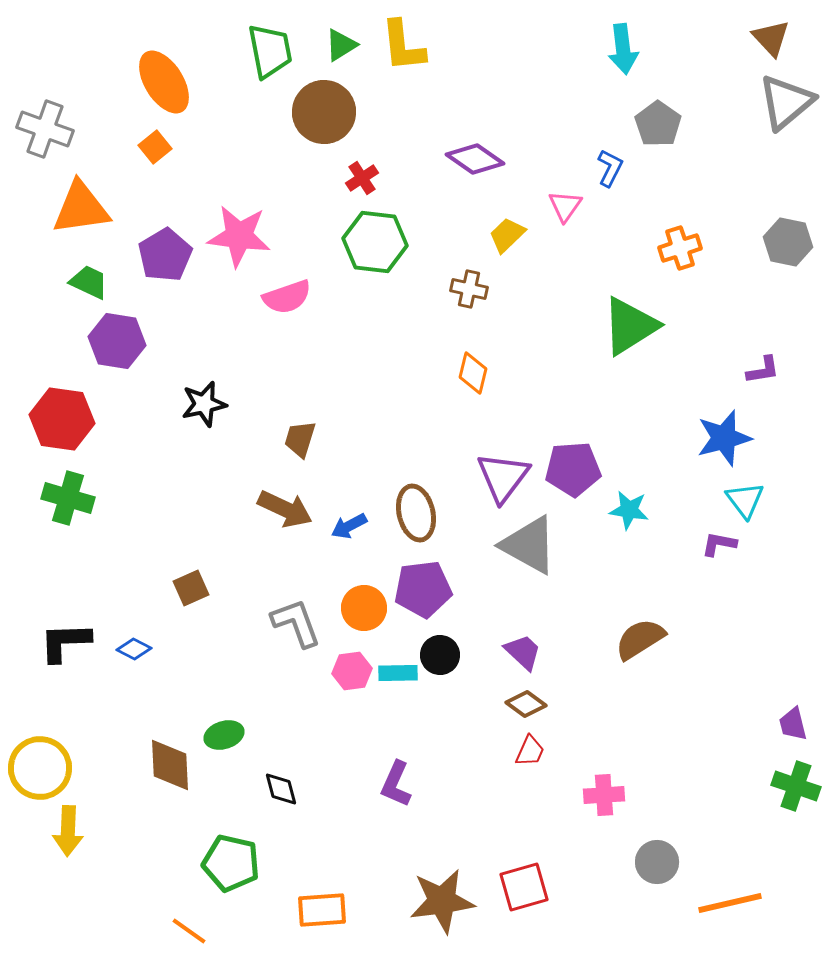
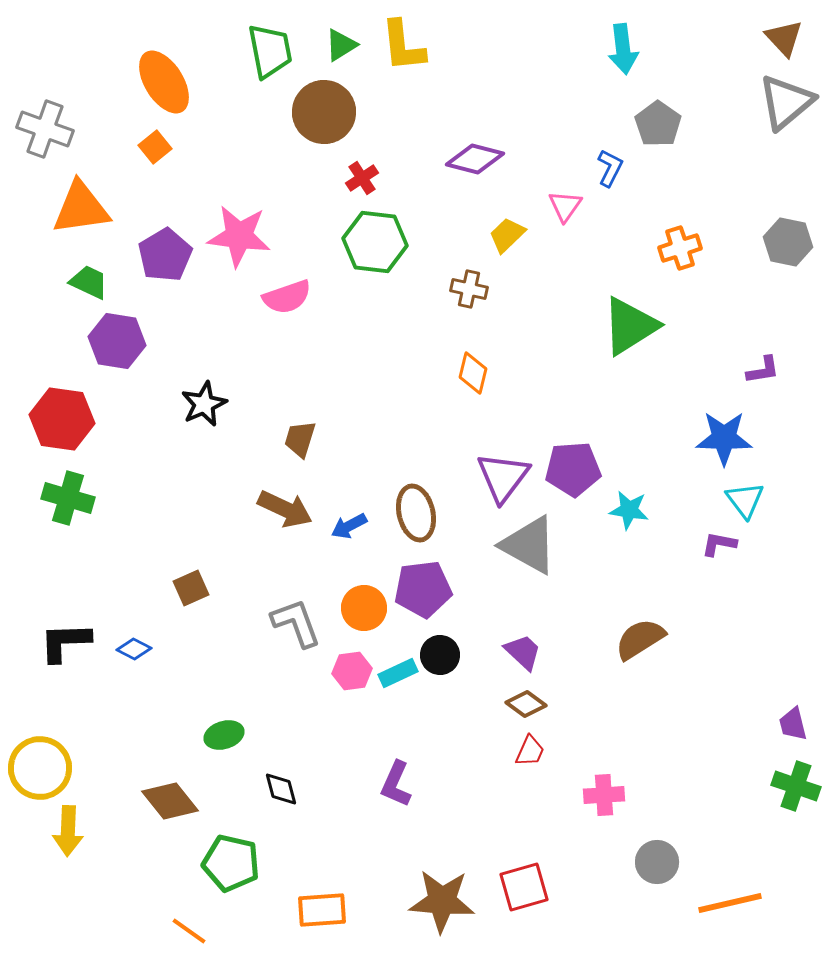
brown triangle at (771, 38): moved 13 px right
purple diamond at (475, 159): rotated 20 degrees counterclockwise
black star at (204, 404): rotated 12 degrees counterclockwise
blue star at (724, 438): rotated 16 degrees clockwise
cyan rectangle at (398, 673): rotated 24 degrees counterclockwise
brown diamond at (170, 765): moved 36 px down; rotated 36 degrees counterclockwise
brown star at (442, 901): rotated 12 degrees clockwise
